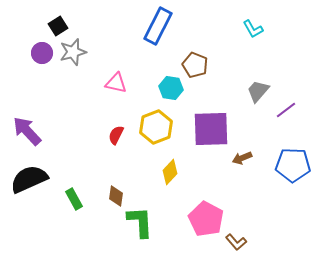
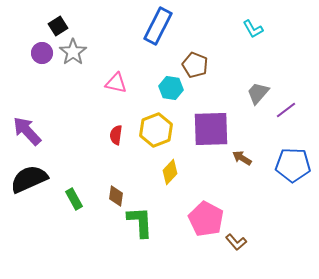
gray star: rotated 20 degrees counterclockwise
gray trapezoid: moved 2 px down
yellow hexagon: moved 3 px down
red semicircle: rotated 18 degrees counterclockwise
brown arrow: rotated 54 degrees clockwise
